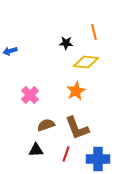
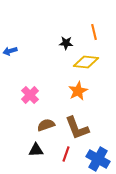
orange star: moved 2 px right
blue cross: rotated 30 degrees clockwise
